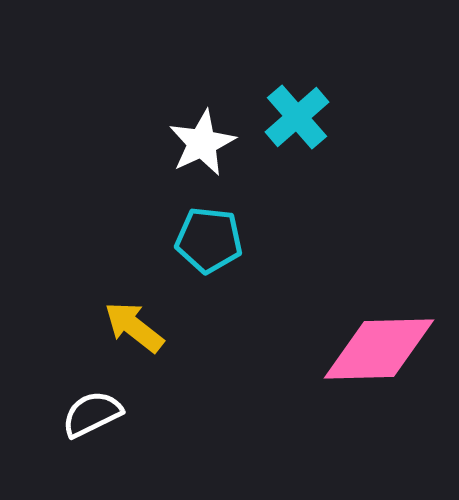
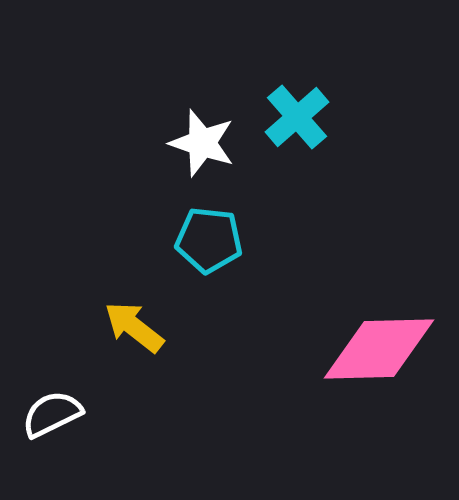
white star: rotated 28 degrees counterclockwise
white semicircle: moved 40 px left
